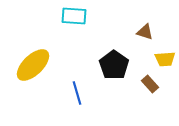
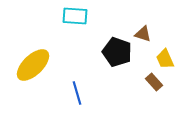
cyan rectangle: moved 1 px right
brown triangle: moved 2 px left, 2 px down
yellow trapezoid: rotated 70 degrees clockwise
black pentagon: moved 3 px right, 13 px up; rotated 16 degrees counterclockwise
brown rectangle: moved 4 px right, 2 px up
